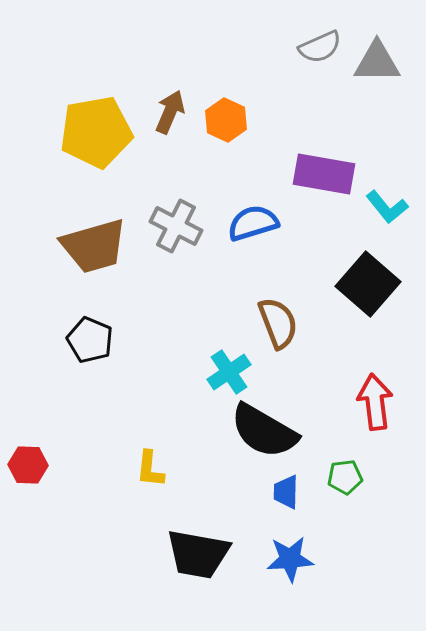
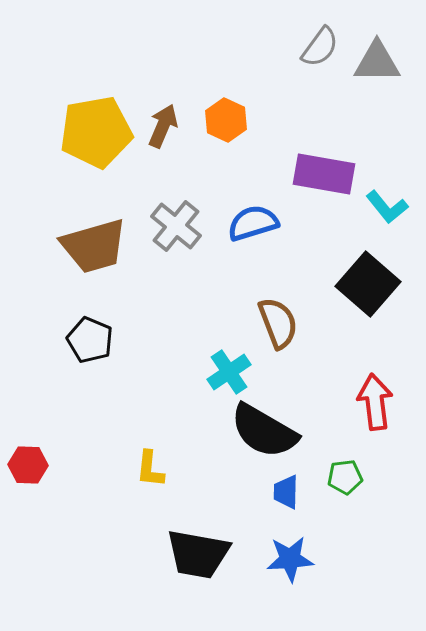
gray semicircle: rotated 30 degrees counterclockwise
brown arrow: moved 7 px left, 14 px down
gray cross: rotated 12 degrees clockwise
